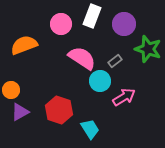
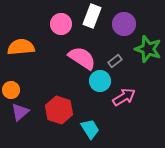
orange semicircle: moved 3 px left, 2 px down; rotated 16 degrees clockwise
purple triangle: rotated 12 degrees counterclockwise
